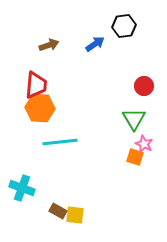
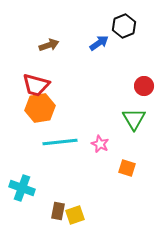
black hexagon: rotated 15 degrees counterclockwise
blue arrow: moved 4 px right, 1 px up
red trapezoid: rotated 100 degrees clockwise
orange hexagon: rotated 12 degrees counterclockwise
pink star: moved 44 px left
orange square: moved 8 px left, 11 px down
brown rectangle: rotated 72 degrees clockwise
yellow square: rotated 24 degrees counterclockwise
